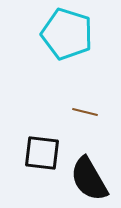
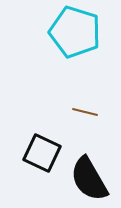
cyan pentagon: moved 8 px right, 2 px up
black square: rotated 18 degrees clockwise
